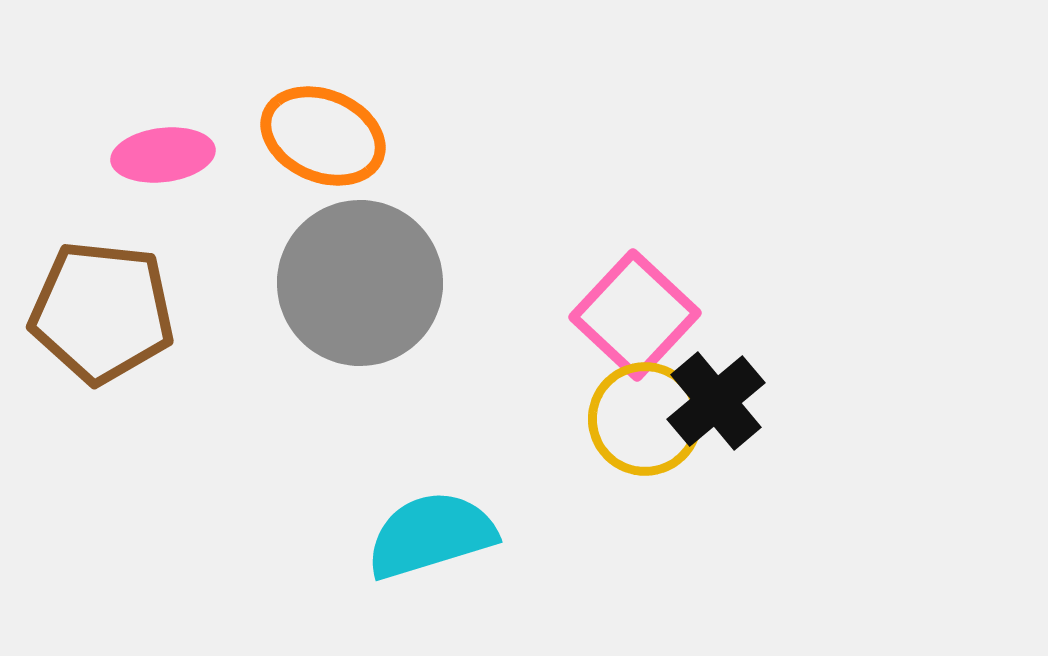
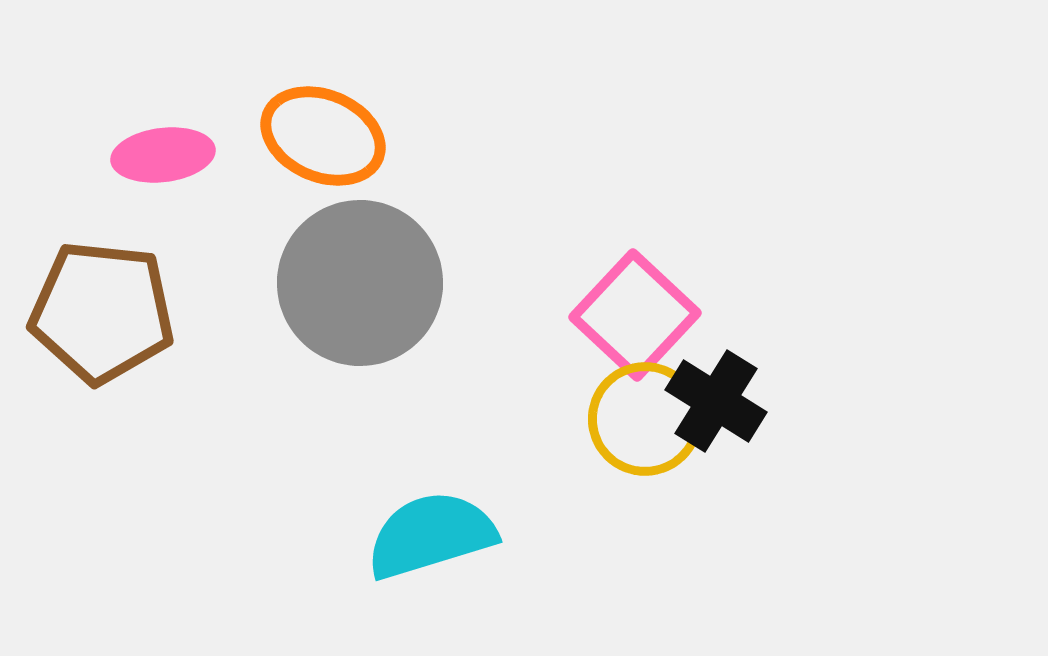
black cross: rotated 18 degrees counterclockwise
